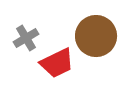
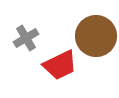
red trapezoid: moved 3 px right, 2 px down
